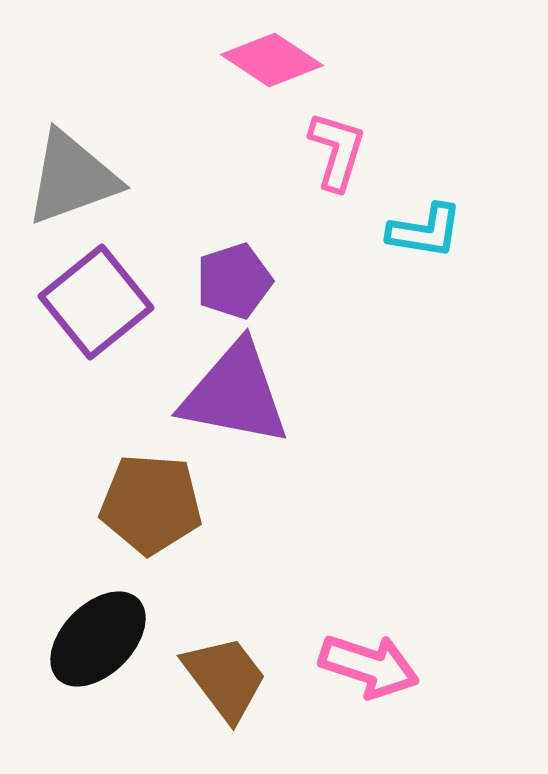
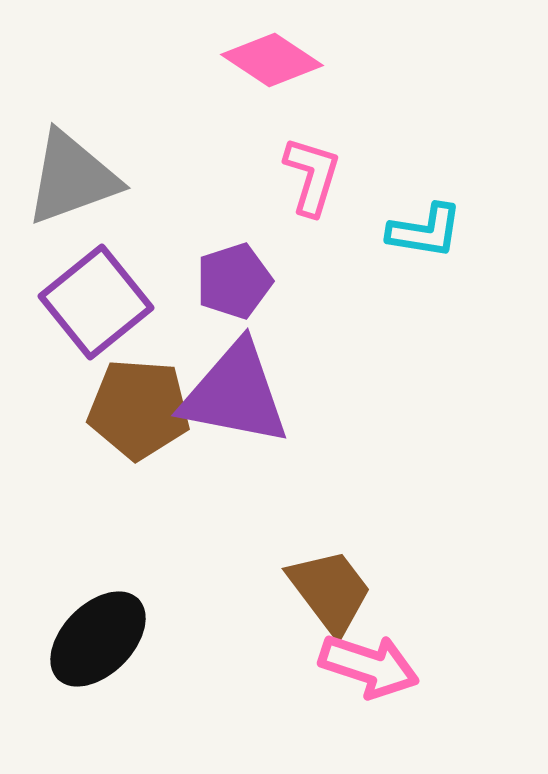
pink L-shape: moved 25 px left, 25 px down
brown pentagon: moved 12 px left, 95 px up
brown trapezoid: moved 105 px right, 87 px up
